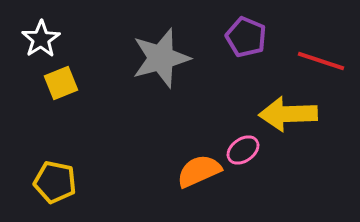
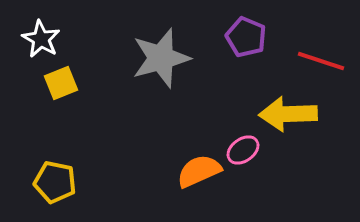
white star: rotated 9 degrees counterclockwise
